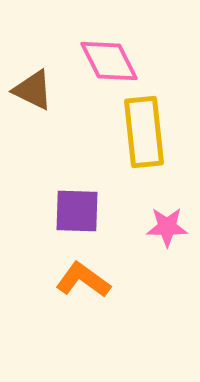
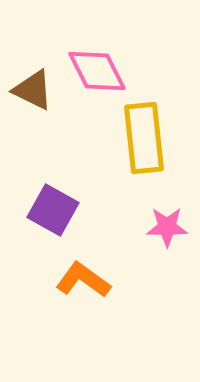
pink diamond: moved 12 px left, 10 px down
yellow rectangle: moved 6 px down
purple square: moved 24 px left, 1 px up; rotated 27 degrees clockwise
